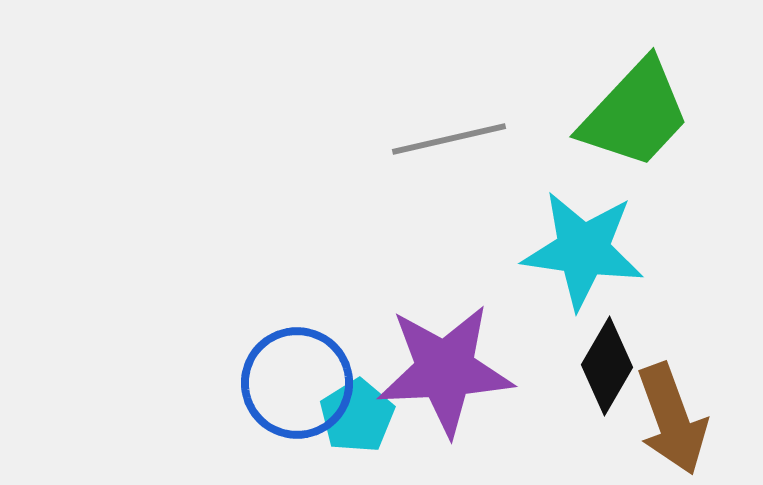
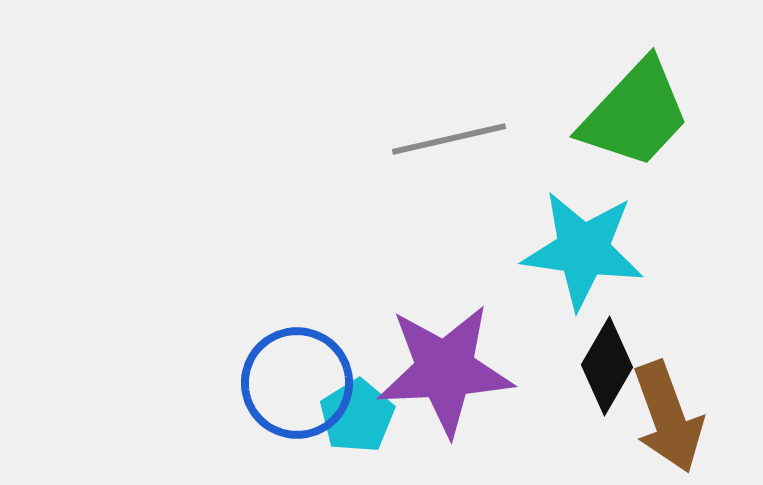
brown arrow: moved 4 px left, 2 px up
